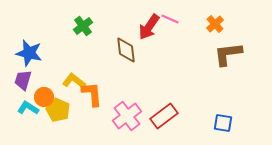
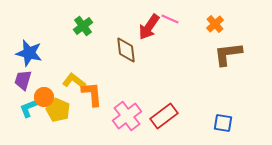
cyan L-shape: moved 1 px right; rotated 55 degrees counterclockwise
